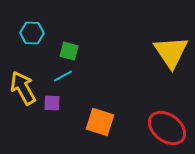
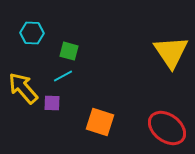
yellow arrow: rotated 12 degrees counterclockwise
